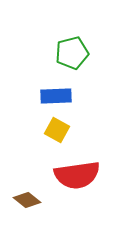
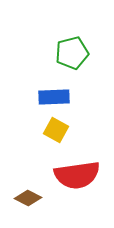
blue rectangle: moved 2 px left, 1 px down
yellow square: moved 1 px left
brown diamond: moved 1 px right, 2 px up; rotated 12 degrees counterclockwise
